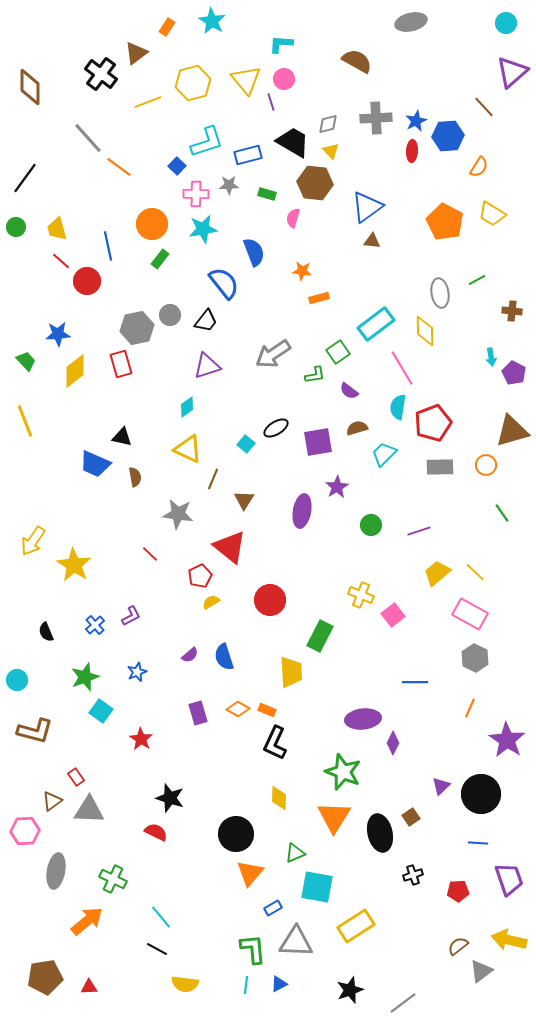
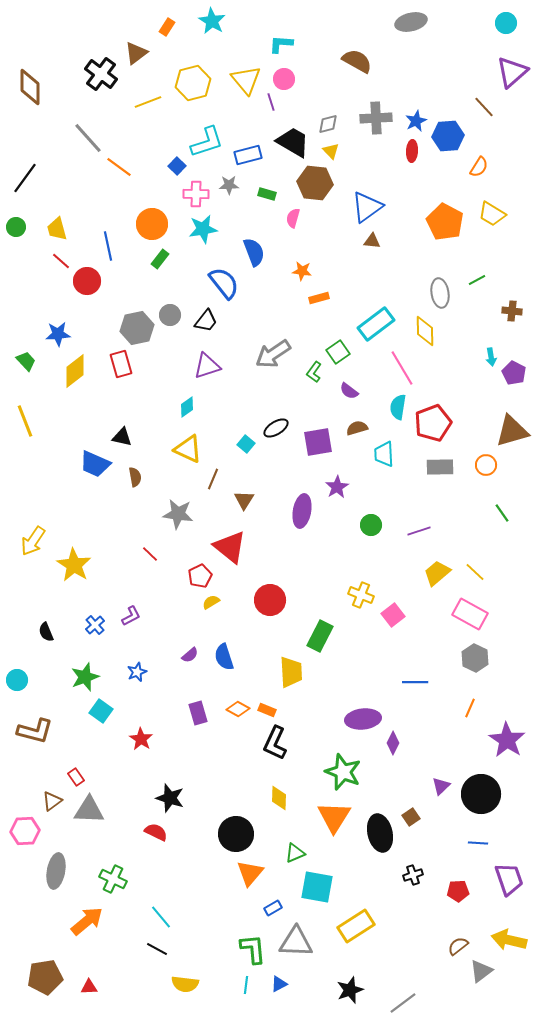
green L-shape at (315, 375): moved 1 px left, 3 px up; rotated 135 degrees clockwise
cyan trapezoid at (384, 454): rotated 48 degrees counterclockwise
